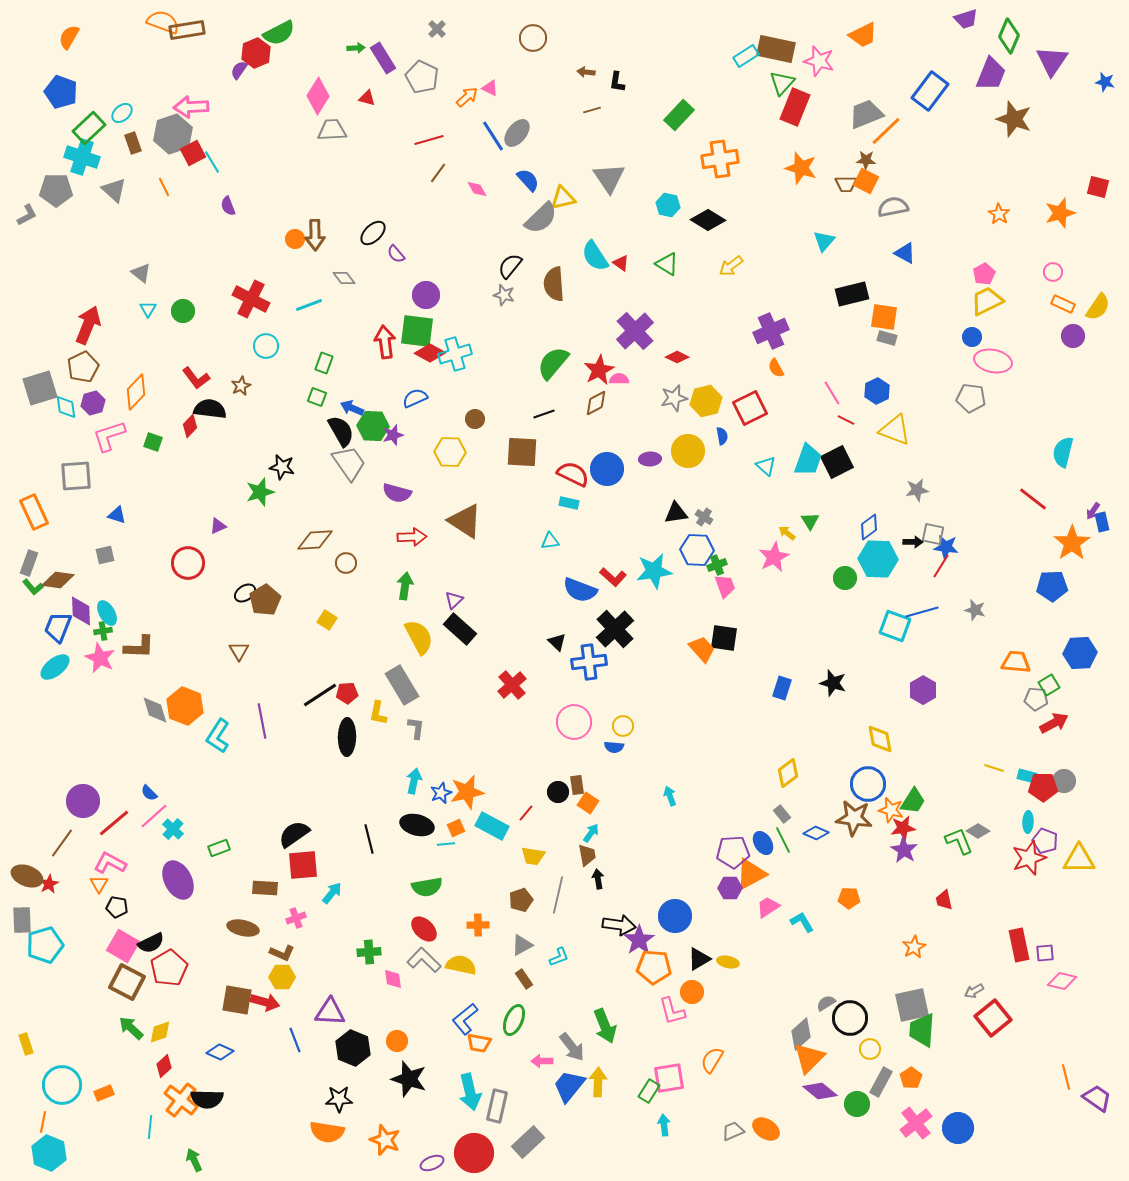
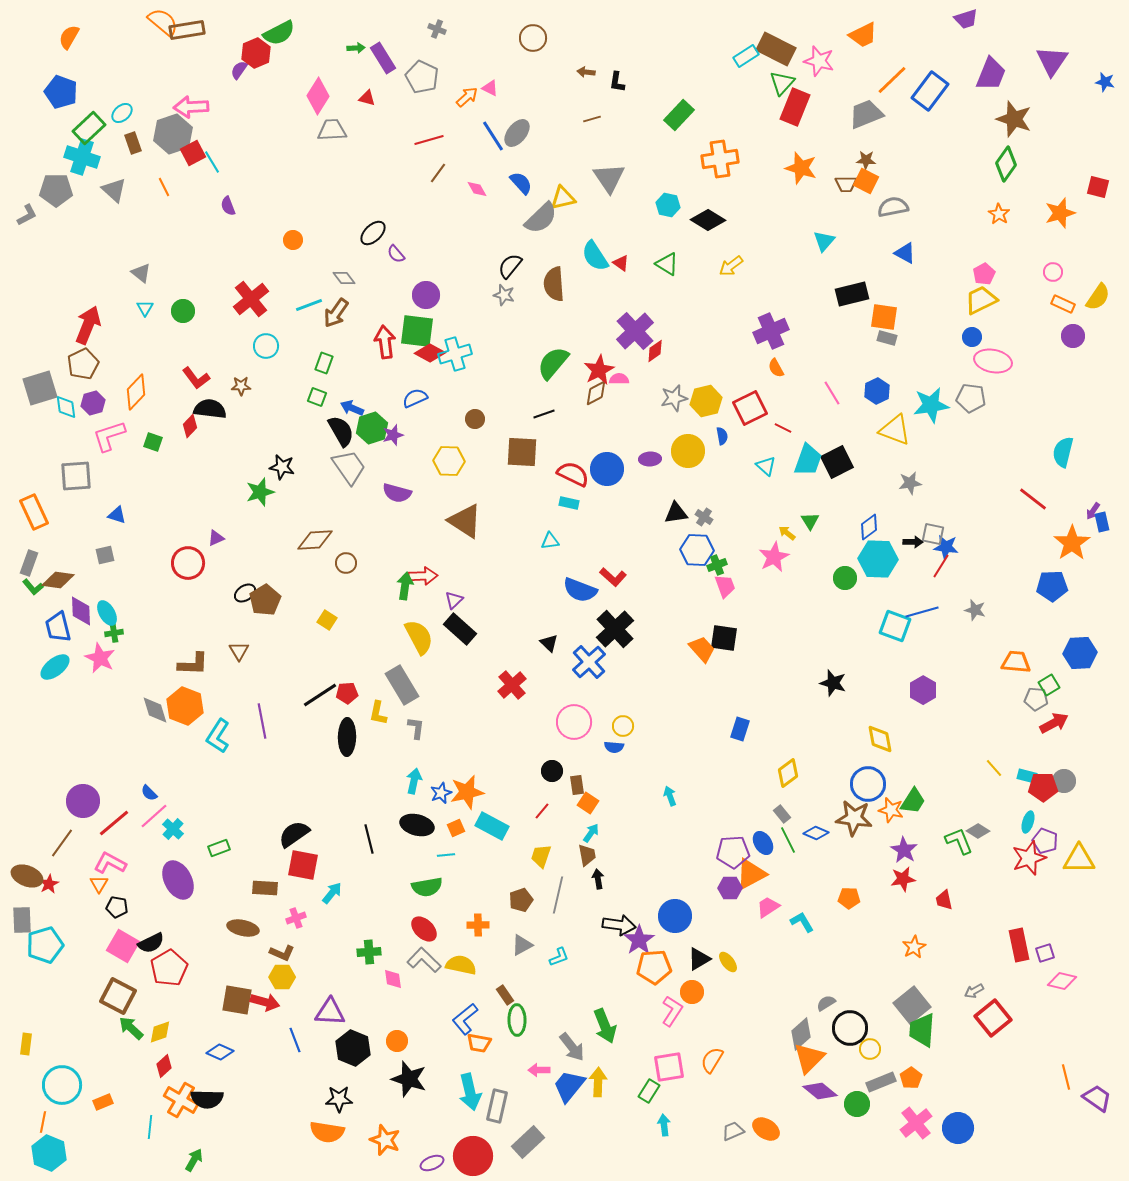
orange semicircle at (163, 22): rotated 20 degrees clockwise
gray cross at (437, 29): rotated 24 degrees counterclockwise
green diamond at (1009, 36): moved 3 px left, 128 px down; rotated 12 degrees clockwise
brown rectangle at (776, 49): rotated 15 degrees clockwise
brown line at (592, 110): moved 9 px down
orange line at (886, 131): moved 6 px right, 51 px up
blue semicircle at (528, 180): moved 7 px left, 3 px down
brown arrow at (315, 235): moved 21 px right, 78 px down; rotated 36 degrees clockwise
orange circle at (295, 239): moved 2 px left, 1 px down
red cross at (251, 299): rotated 24 degrees clockwise
yellow trapezoid at (987, 301): moved 6 px left, 1 px up
yellow semicircle at (1098, 307): moved 10 px up
cyan triangle at (148, 309): moved 3 px left, 1 px up
red diamond at (677, 357): moved 22 px left, 6 px up; rotated 60 degrees counterclockwise
brown pentagon at (83, 367): moved 3 px up
brown star at (241, 386): rotated 24 degrees clockwise
brown diamond at (596, 403): moved 10 px up
red line at (846, 420): moved 63 px left, 8 px down
green hexagon at (373, 426): moved 1 px left, 2 px down; rotated 20 degrees counterclockwise
yellow hexagon at (450, 452): moved 1 px left, 9 px down
gray trapezoid at (349, 463): moved 4 px down
gray star at (917, 490): moved 7 px left, 7 px up
purple triangle at (218, 526): moved 2 px left, 12 px down
red arrow at (412, 537): moved 11 px right, 39 px down
cyan star at (654, 571): moved 277 px right, 166 px up
blue trapezoid at (58, 627): rotated 36 degrees counterclockwise
green cross at (103, 631): moved 11 px right, 2 px down
black triangle at (557, 642): moved 8 px left, 1 px down
brown L-shape at (139, 647): moved 54 px right, 17 px down
blue cross at (589, 662): rotated 36 degrees counterclockwise
blue rectangle at (782, 688): moved 42 px left, 41 px down
yellow line at (994, 768): rotated 30 degrees clockwise
black circle at (558, 792): moved 6 px left, 21 px up
red line at (526, 813): moved 16 px right, 2 px up
cyan ellipse at (1028, 822): rotated 15 degrees clockwise
red star at (903, 828): moved 51 px down
green line at (783, 840): moved 5 px right
cyan line at (446, 844): moved 11 px down
yellow trapezoid at (533, 856): moved 8 px right; rotated 100 degrees clockwise
red square at (303, 865): rotated 16 degrees clockwise
purple square at (1045, 953): rotated 12 degrees counterclockwise
yellow ellipse at (728, 962): rotated 40 degrees clockwise
orange pentagon at (654, 967): rotated 8 degrees counterclockwise
brown rectangle at (524, 979): moved 19 px left, 16 px down
brown square at (127, 982): moved 9 px left, 14 px down
gray square at (912, 1005): rotated 27 degrees counterclockwise
pink L-shape at (672, 1011): rotated 132 degrees counterclockwise
black circle at (850, 1018): moved 10 px down
green ellipse at (514, 1020): moved 3 px right; rotated 24 degrees counterclockwise
yellow rectangle at (26, 1044): rotated 25 degrees clockwise
pink arrow at (542, 1061): moved 3 px left, 9 px down
pink square at (669, 1078): moved 11 px up
gray rectangle at (881, 1082): rotated 40 degrees clockwise
orange rectangle at (104, 1093): moved 1 px left, 9 px down
orange cross at (181, 1100): rotated 8 degrees counterclockwise
red circle at (474, 1153): moved 1 px left, 3 px down
green arrow at (194, 1160): rotated 55 degrees clockwise
